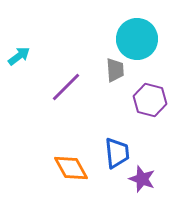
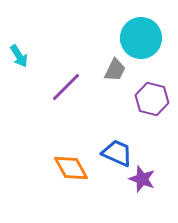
cyan circle: moved 4 px right, 1 px up
cyan arrow: rotated 95 degrees clockwise
gray trapezoid: rotated 30 degrees clockwise
purple hexagon: moved 2 px right, 1 px up
blue trapezoid: rotated 60 degrees counterclockwise
